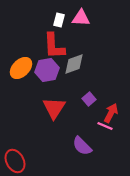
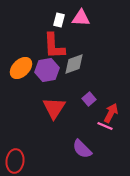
purple semicircle: moved 3 px down
red ellipse: rotated 35 degrees clockwise
